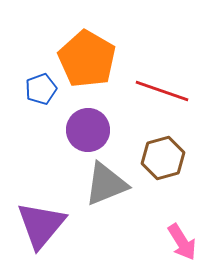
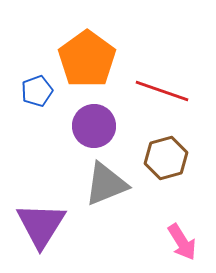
orange pentagon: rotated 6 degrees clockwise
blue pentagon: moved 4 px left, 2 px down
purple circle: moved 6 px right, 4 px up
brown hexagon: moved 3 px right
purple triangle: rotated 8 degrees counterclockwise
